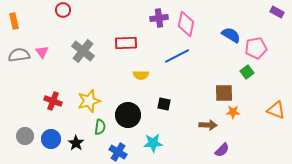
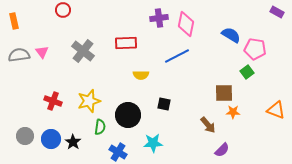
pink pentagon: moved 1 px left, 1 px down; rotated 20 degrees clockwise
brown arrow: rotated 48 degrees clockwise
black star: moved 3 px left, 1 px up
